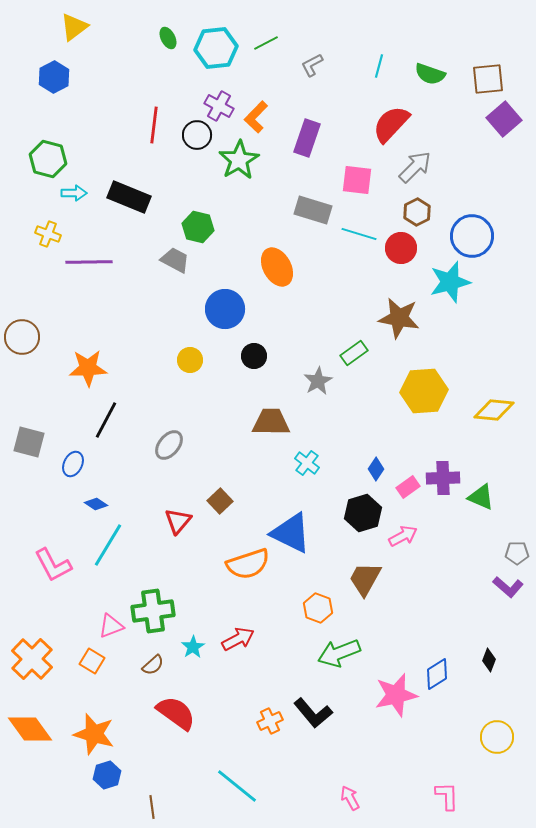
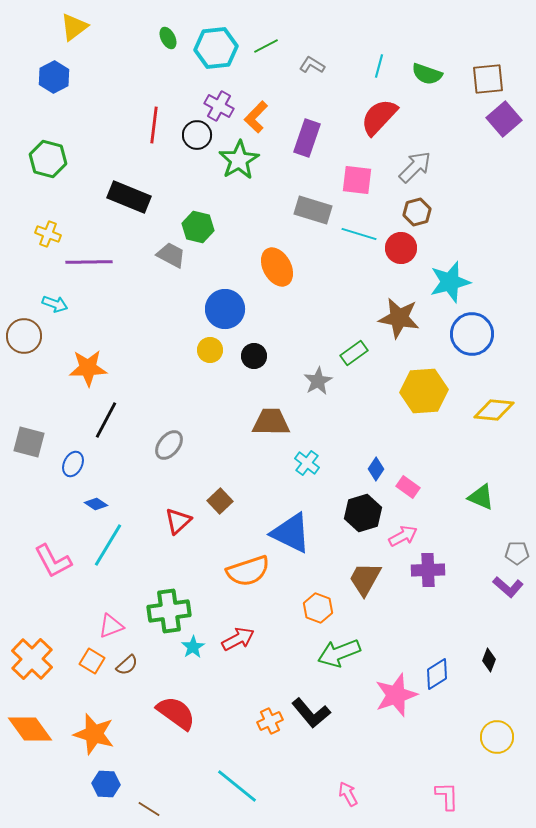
green line at (266, 43): moved 3 px down
gray L-shape at (312, 65): rotated 60 degrees clockwise
green semicircle at (430, 74): moved 3 px left
red semicircle at (391, 124): moved 12 px left, 7 px up
cyan arrow at (74, 193): moved 19 px left, 111 px down; rotated 20 degrees clockwise
brown hexagon at (417, 212): rotated 12 degrees clockwise
blue circle at (472, 236): moved 98 px down
gray trapezoid at (175, 260): moved 4 px left, 5 px up
brown circle at (22, 337): moved 2 px right, 1 px up
yellow circle at (190, 360): moved 20 px right, 10 px up
purple cross at (443, 478): moved 15 px left, 92 px down
pink rectangle at (408, 487): rotated 70 degrees clockwise
red triangle at (178, 521): rotated 8 degrees clockwise
orange semicircle at (248, 564): moved 7 px down
pink L-shape at (53, 565): moved 4 px up
green cross at (153, 611): moved 16 px right
brown semicircle at (153, 665): moved 26 px left
pink star at (396, 695): rotated 6 degrees counterclockwise
black L-shape at (313, 713): moved 2 px left
blue hexagon at (107, 775): moved 1 px left, 9 px down; rotated 20 degrees clockwise
pink arrow at (350, 798): moved 2 px left, 4 px up
brown line at (152, 807): moved 3 px left, 2 px down; rotated 50 degrees counterclockwise
